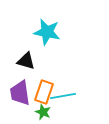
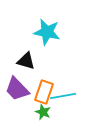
purple trapezoid: moved 3 px left, 4 px up; rotated 36 degrees counterclockwise
